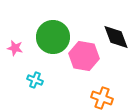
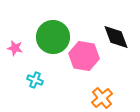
orange cross: rotated 30 degrees clockwise
